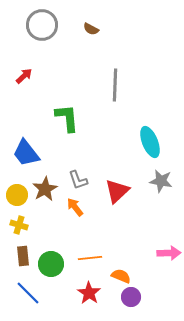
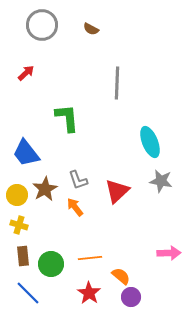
red arrow: moved 2 px right, 3 px up
gray line: moved 2 px right, 2 px up
orange semicircle: rotated 18 degrees clockwise
